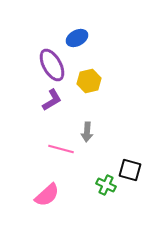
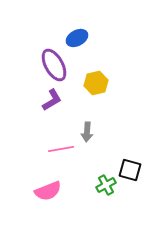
purple ellipse: moved 2 px right
yellow hexagon: moved 7 px right, 2 px down
pink line: rotated 25 degrees counterclockwise
green cross: rotated 36 degrees clockwise
pink semicircle: moved 1 px right, 4 px up; rotated 20 degrees clockwise
